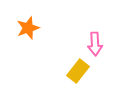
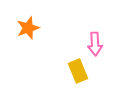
yellow rectangle: rotated 60 degrees counterclockwise
